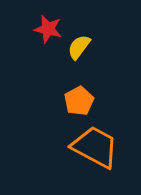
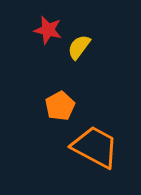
red star: moved 1 px down
orange pentagon: moved 19 px left, 5 px down
